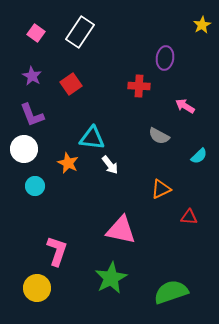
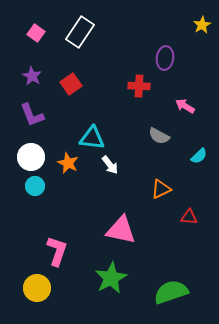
white circle: moved 7 px right, 8 px down
